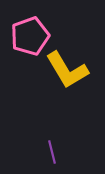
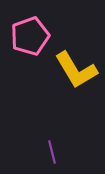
yellow L-shape: moved 9 px right
